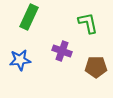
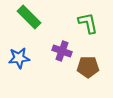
green rectangle: rotated 70 degrees counterclockwise
blue star: moved 1 px left, 2 px up
brown pentagon: moved 8 px left
